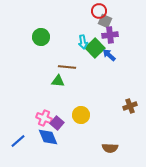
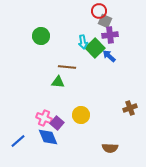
green circle: moved 1 px up
blue arrow: moved 1 px down
green triangle: moved 1 px down
brown cross: moved 2 px down
